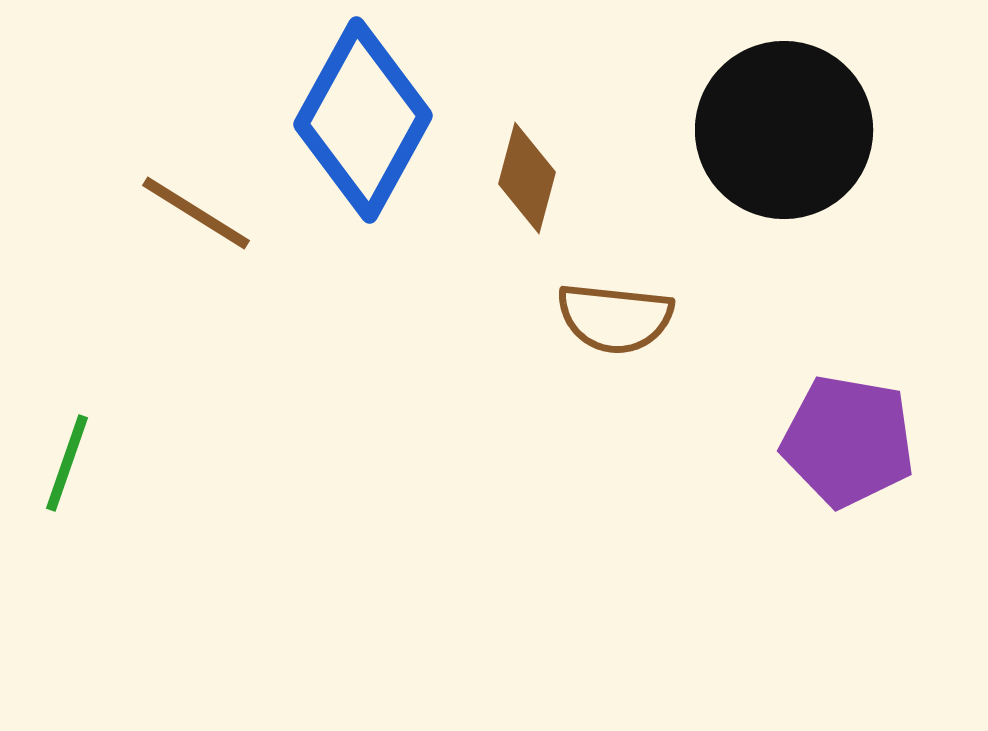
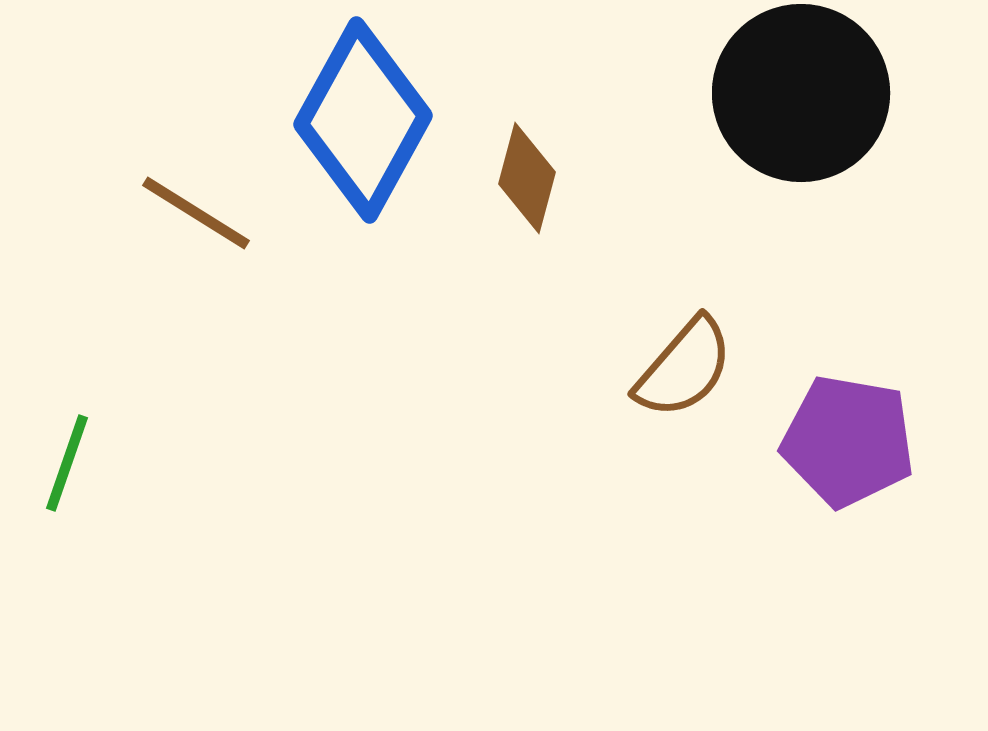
black circle: moved 17 px right, 37 px up
brown semicircle: moved 69 px right, 50 px down; rotated 55 degrees counterclockwise
